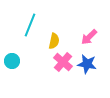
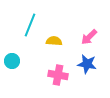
yellow semicircle: rotated 98 degrees counterclockwise
pink cross: moved 5 px left, 13 px down; rotated 30 degrees counterclockwise
